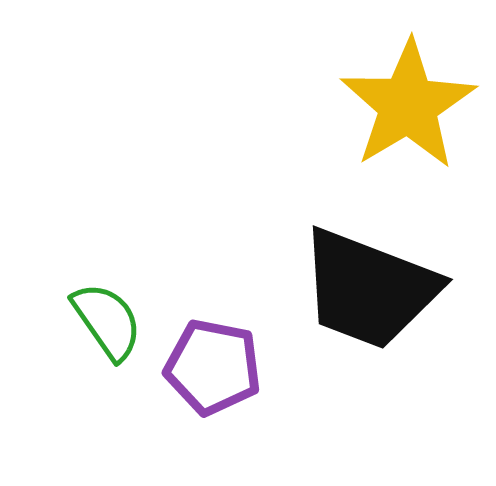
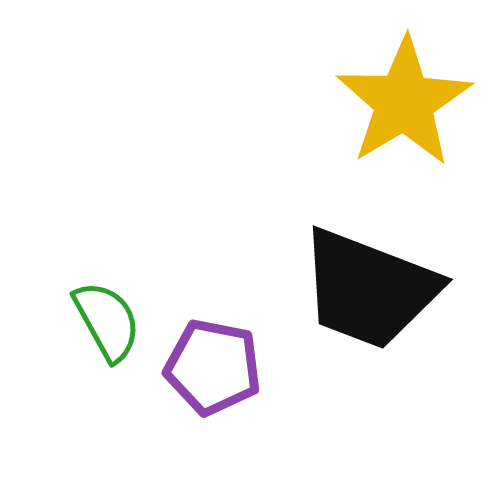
yellow star: moved 4 px left, 3 px up
green semicircle: rotated 6 degrees clockwise
